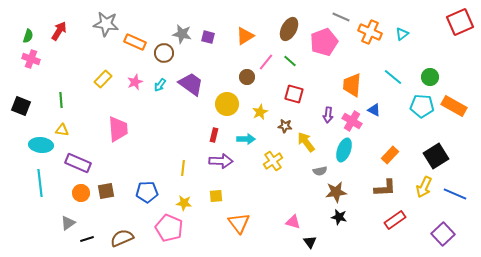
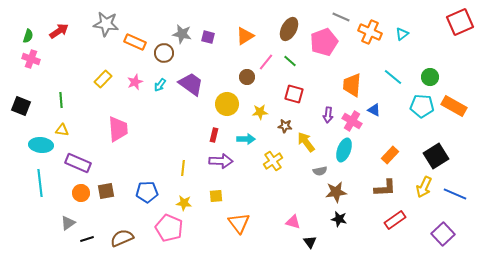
red arrow at (59, 31): rotated 24 degrees clockwise
yellow star at (260, 112): rotated 21 degrees clockwise
black star at (339, 217): moved 2 px down
